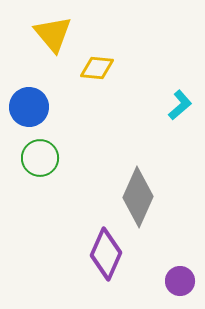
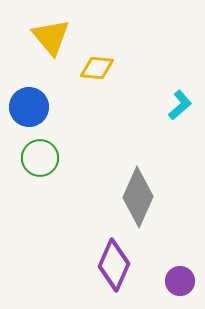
yellow triangle: moved 2 px left, 3 px down
purple diamond: moved 8 px right, 11 px down
